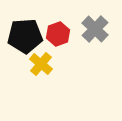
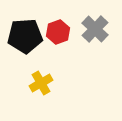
red hexagon: moved 2 px up
yellow cross: moved 19 px down; rotated 20 degrees clockwise
